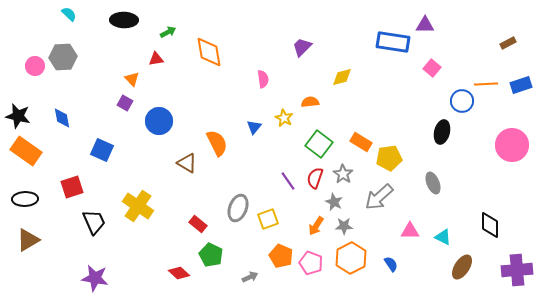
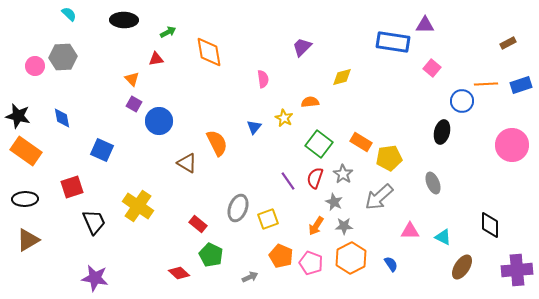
purple square at (125, 103): moved 9 px right, 1 px down
